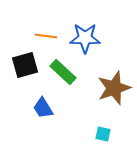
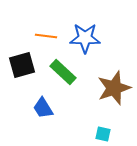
black square: moved 3 px left
